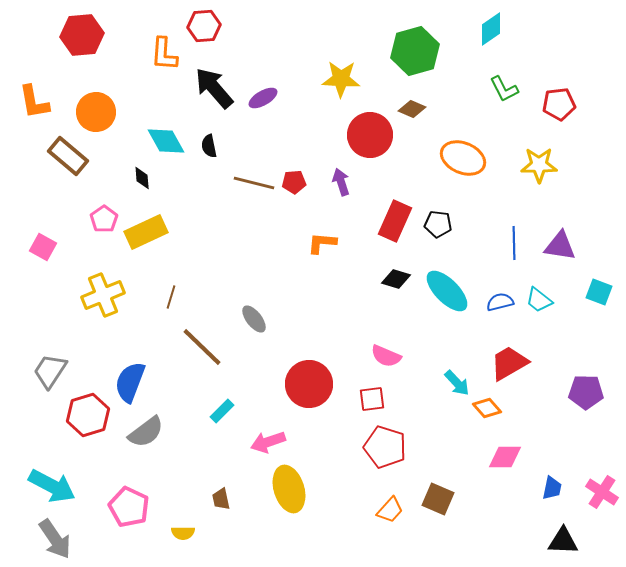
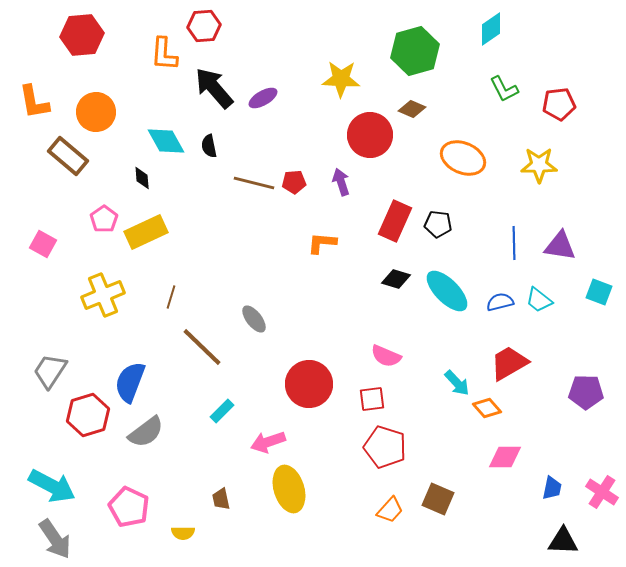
pink square at (43, 247): moved 3 px up
